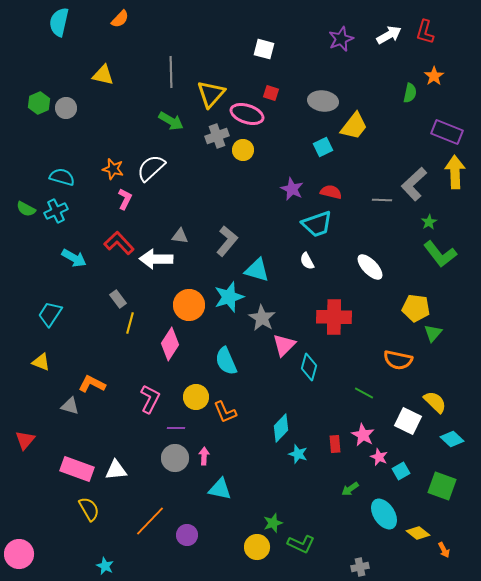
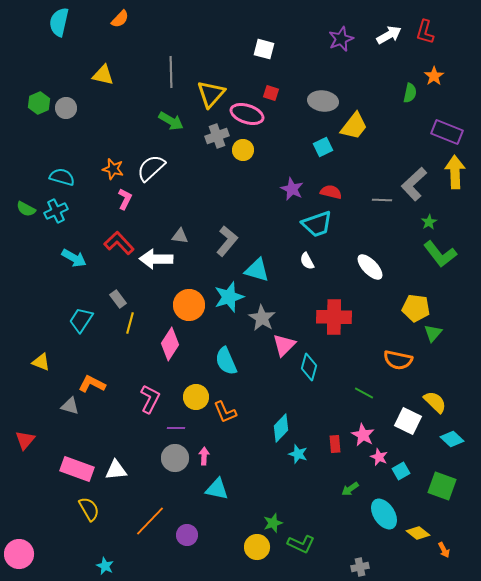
cyan trapezoid at (50, 314): moved 31 px right, 6 px down
cyan triangle at (220, 489): moved 3 px left
